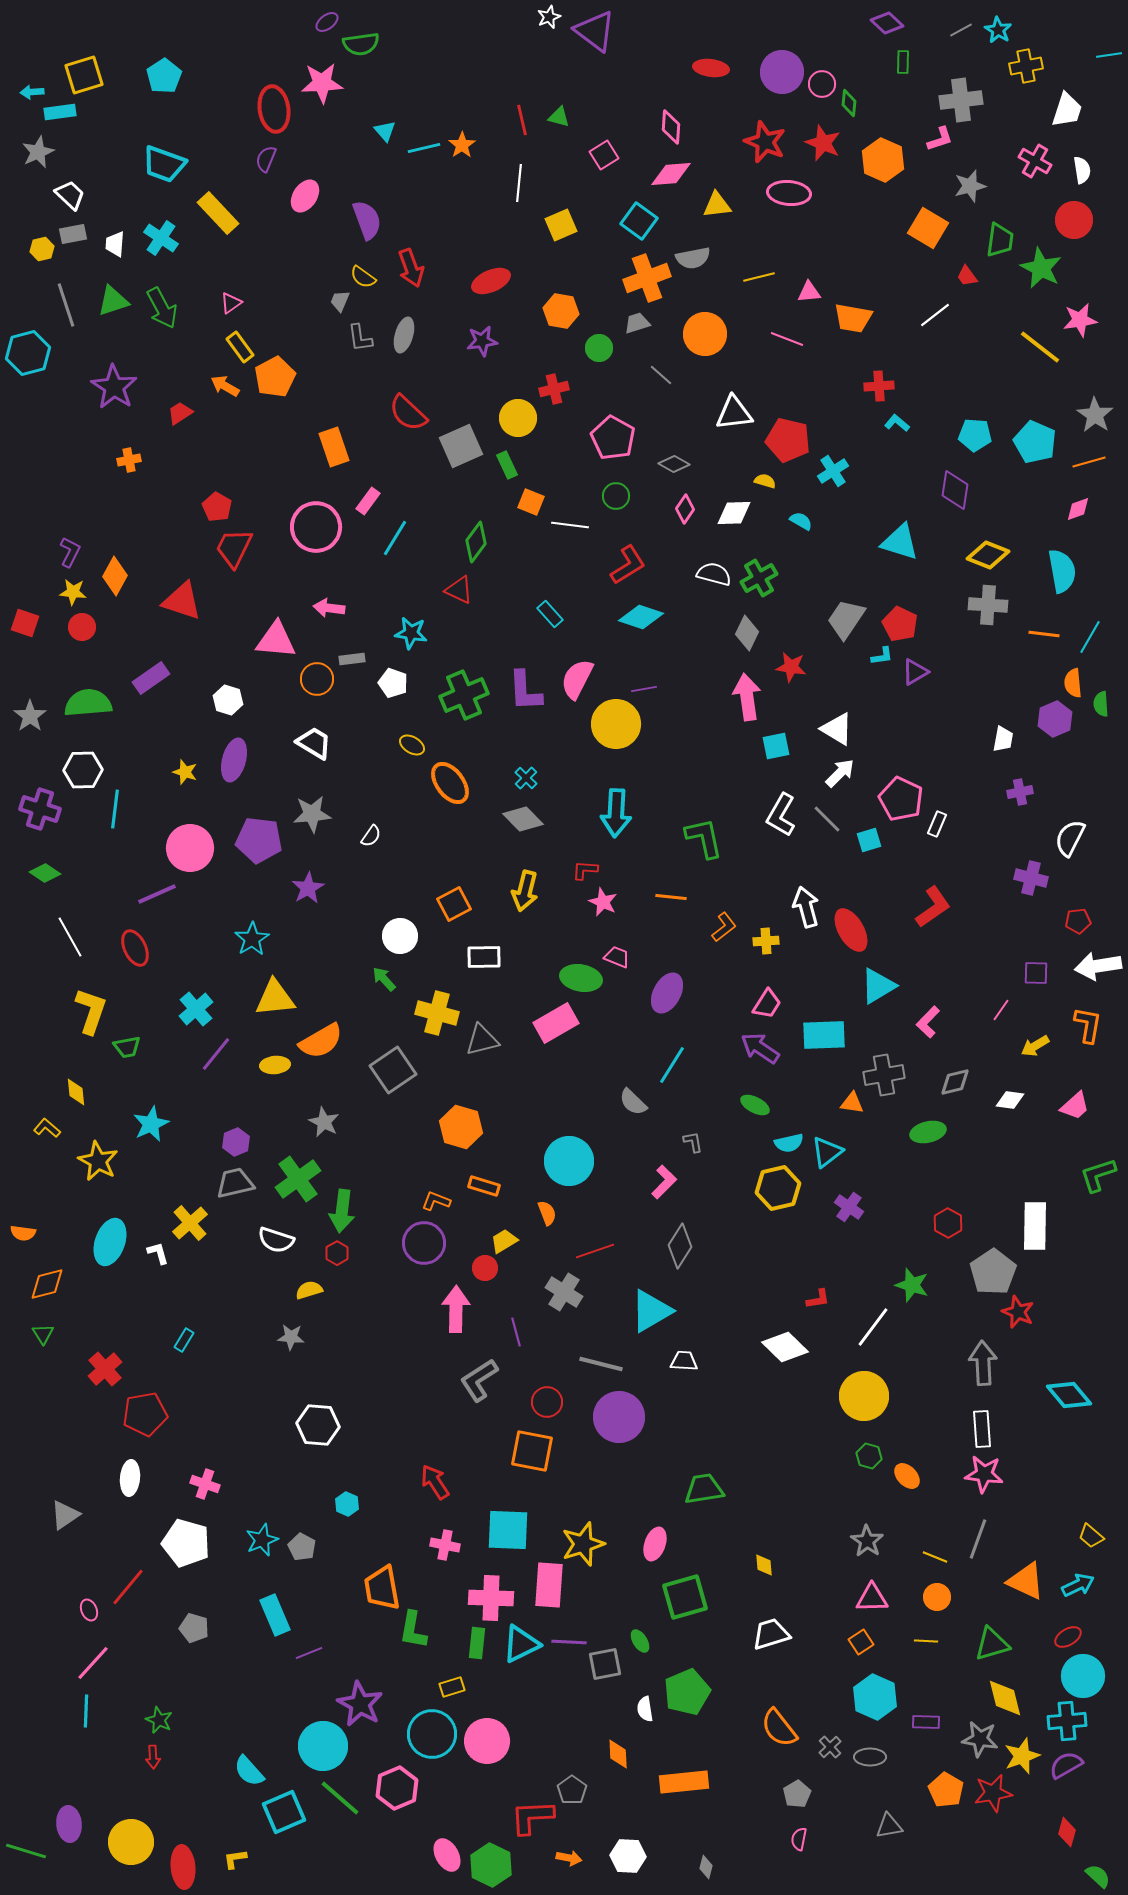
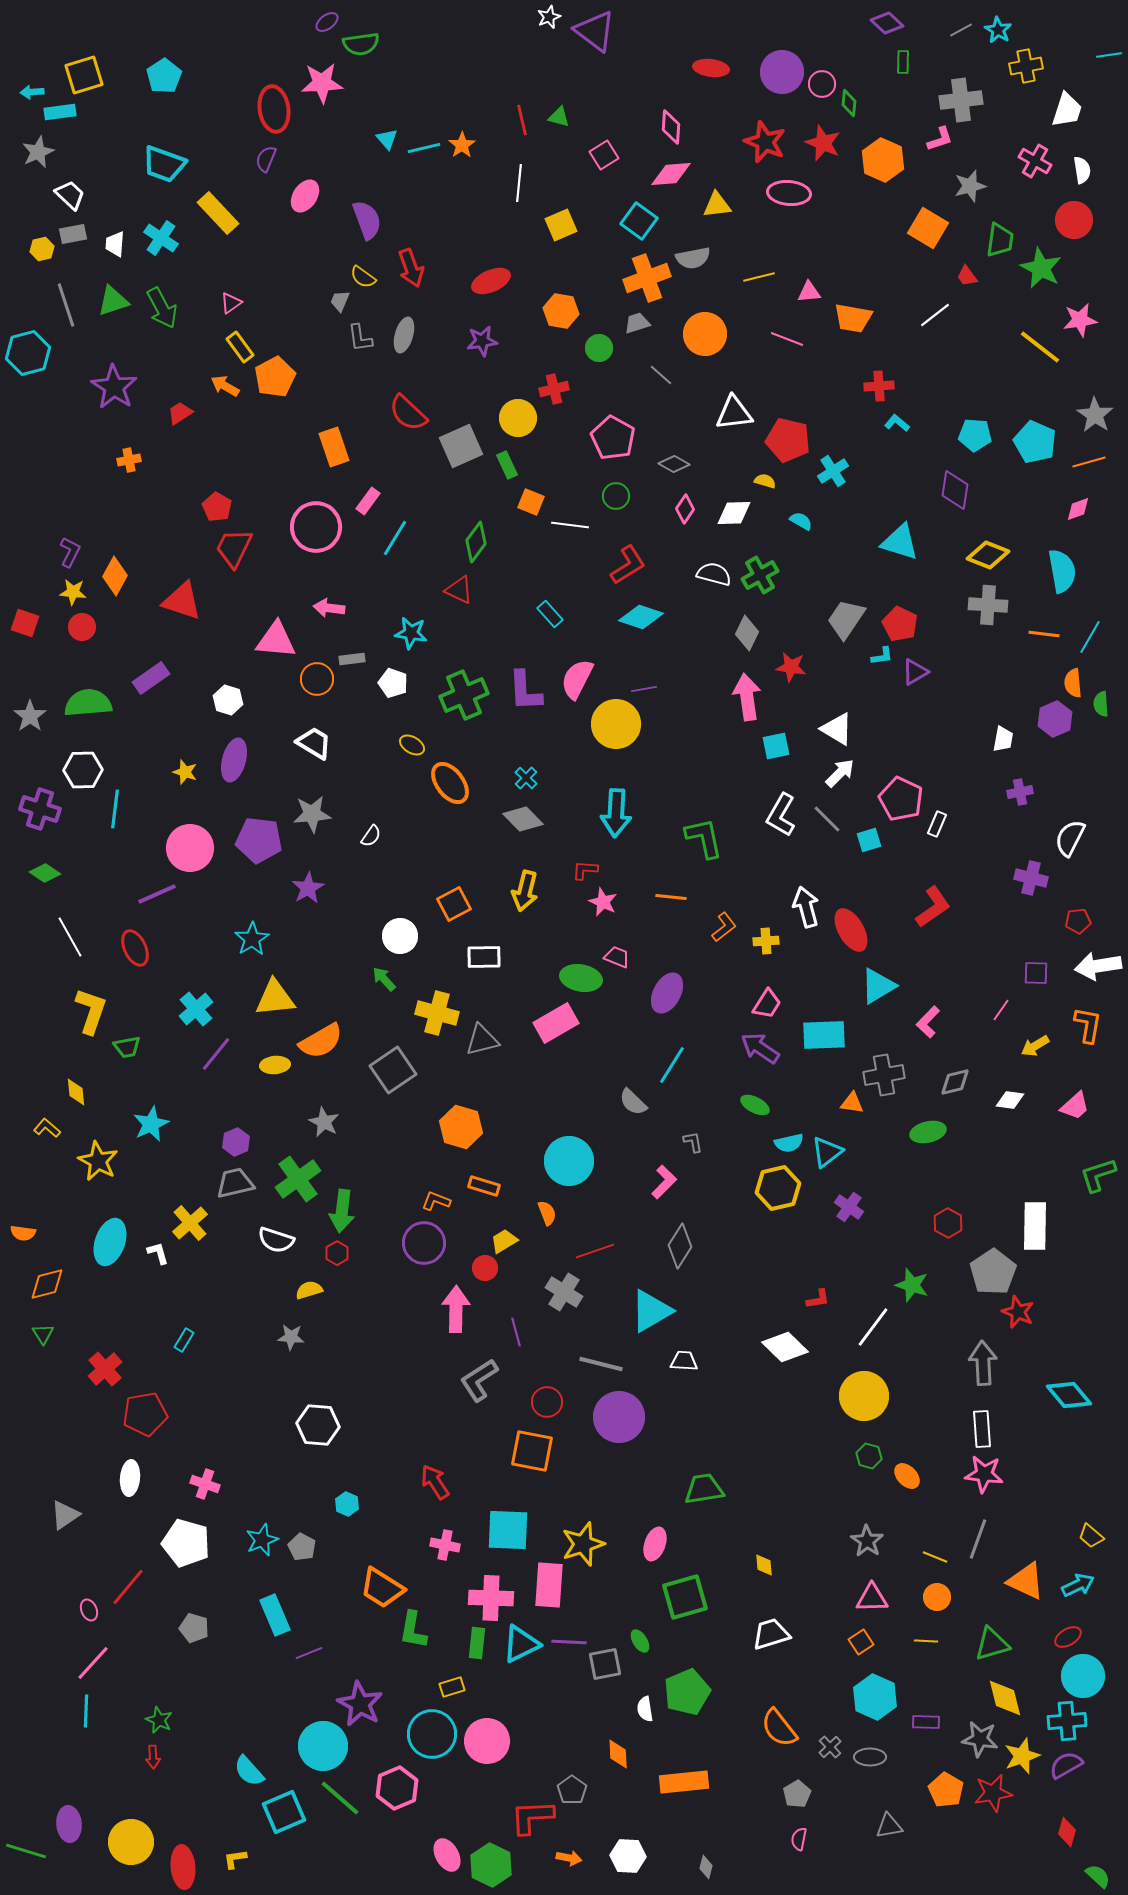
cyan triangle at (385, 131): moved 2 px right, 8 px down
green cross at (759, 578): moved 1 px right, 3 px up
orange trapezoid at (382, 1588): rotated 48 degrees counterclockwise
